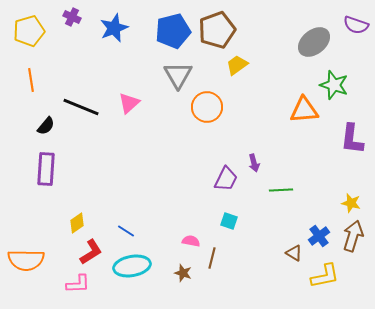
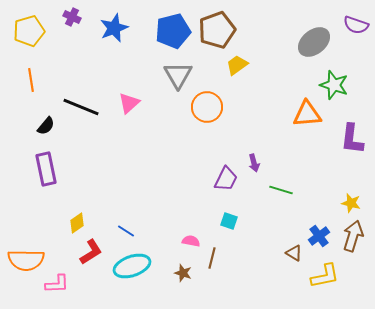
orange triangle: moved 3 px right, 4 px down
purple rectangle: rotated 16 degrees counterclockwise
green line: rotated 20 degrees clockwise
cyan ellipse: rotated 9 degrees counterclockwise
pink L-shape: moved 21 px left
